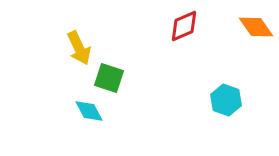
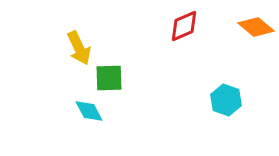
orange diamond: rotated 15 degrees counterclockwise
green square: rotated 20 degrees counterclockwise
